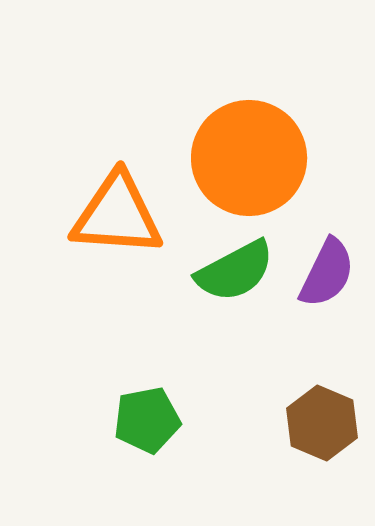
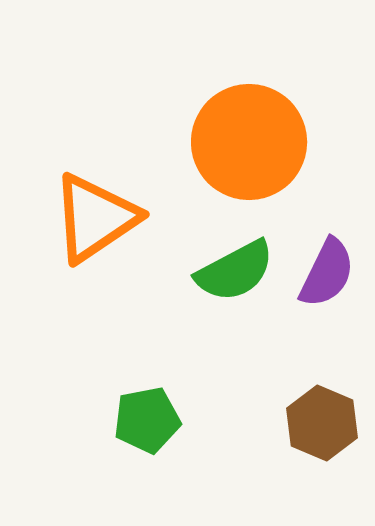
orange circle: moved 16 px up
orange triangle: moved 22 px left, 3 px down; rotated 38 degrees counterclockwise
